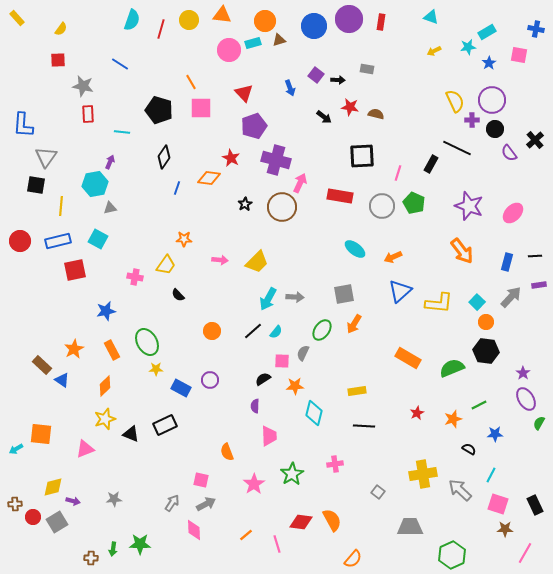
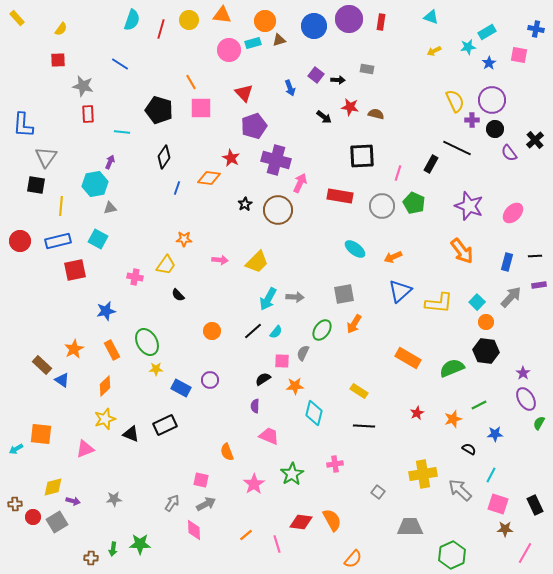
brown circle at (282, 207): moved 4 px left, 3 px down
yellow rectangle at (357, 391): moved 2 px right; rotated 42 degrees clockwise
pink trapezoid at (269, 436): rotated 65 degrees counterclockwise
